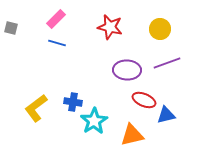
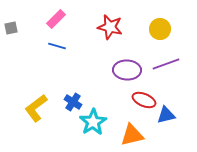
gray square: rotated 24 degrees counterclockwise
blue line: moved 3 px down
purple line: moved 1 px left, 1 px down
blue cross: rotated 24 degrees clockwise
cyan star: moved 1 px left, 1 px down
